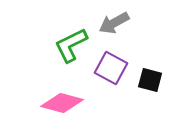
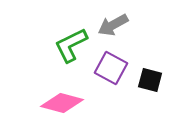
gray arrow: moved 1 px left, 2 px down
